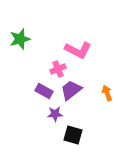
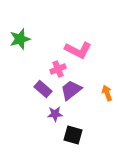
purple rectangle: moved 1 px left, 2 px up; rotated 12 degrees clockwise
